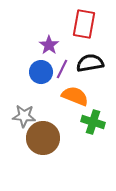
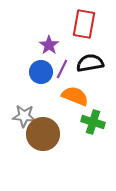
brown circle: moved 4 px up
